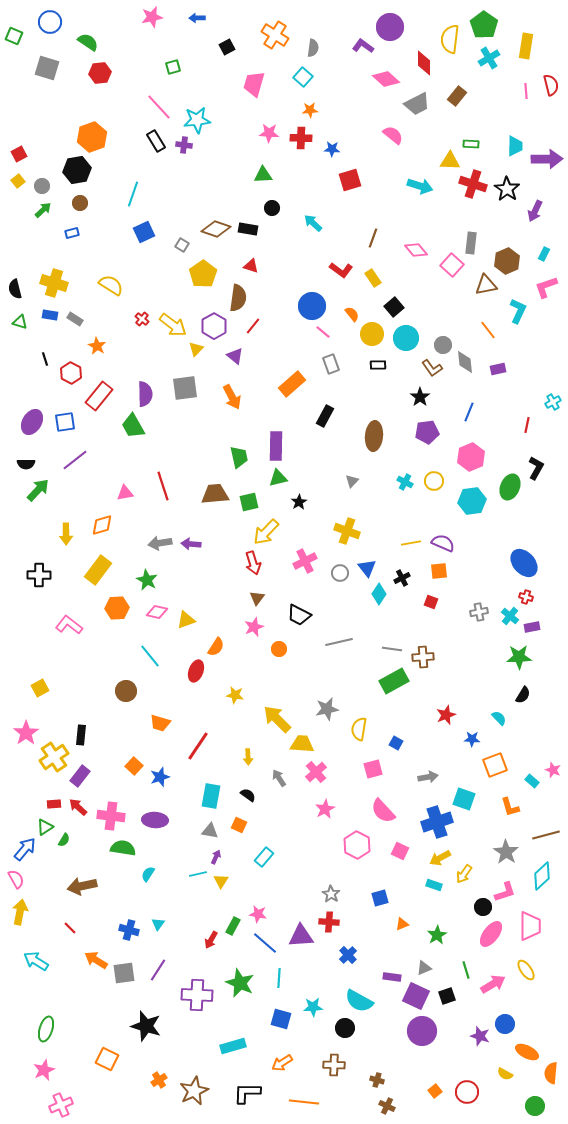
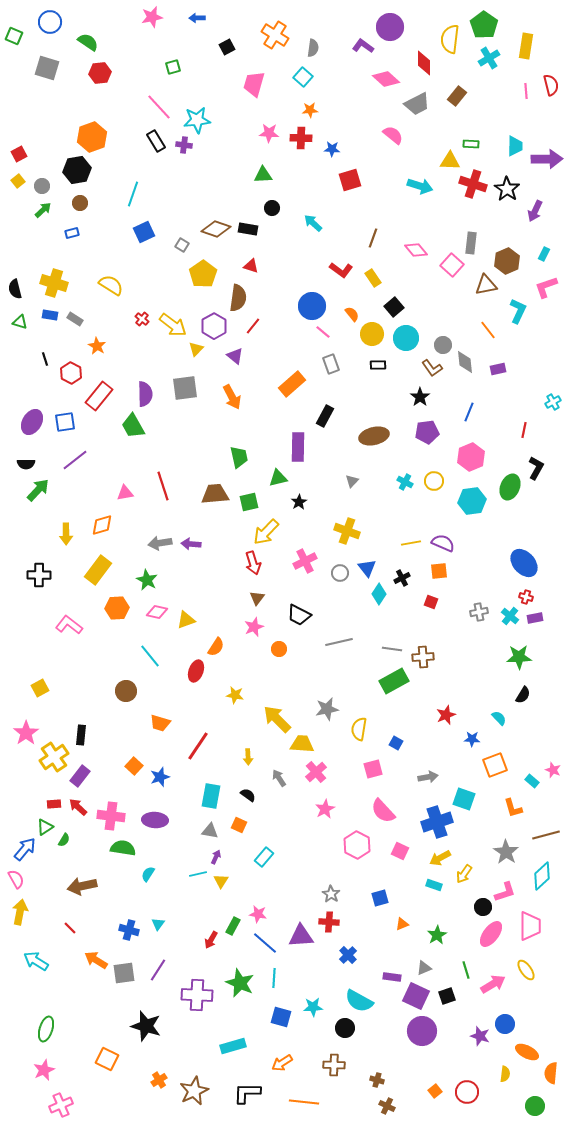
red line at (527, 425): moved 3 px left, 5 px down
brown ellipse at (374, 436): rotated 72 degrees clockwise
purple rectangle at (276, 446): moved 22 px right, 1 px down
purple rectangle at (532, 627): moved 3 px right, 9 px up
orange L-shape at (510, 807): moved 3 px right, 1 px down
cyan line at (279, 978): moved 5 px left
blue square at (281, 1019): moved 2 px up
yellow semicircle at (505, 1074): rotated 112 degrees counterclockwise
